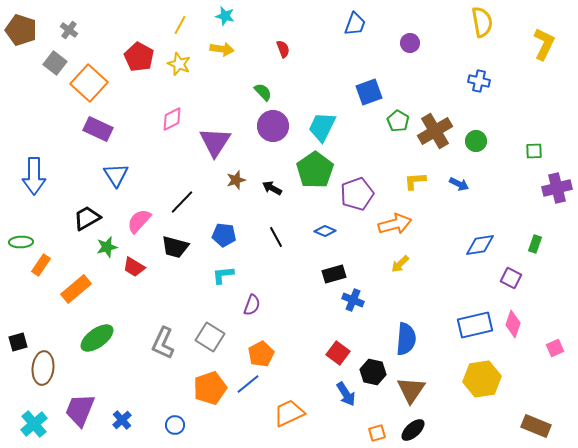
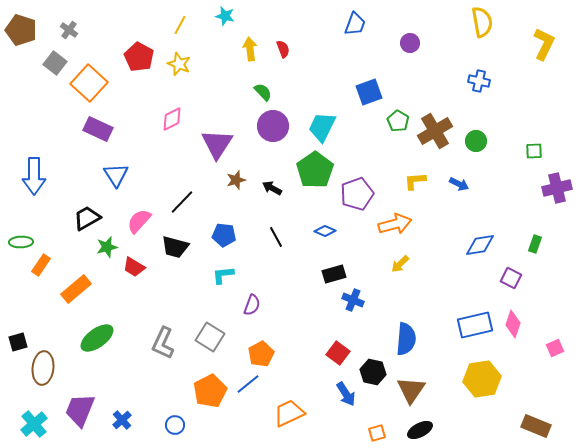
yellow arrow at (222, 49): moved 28 px right; rotated 105 degrees counterclockwise
purple triangle at (215, 142): moved 2 px right, 2 px down
orange pentagon at (210, 388): moved 3 px down; rotated 8 degrees counterclockwise
black ellipse at (413, 430): moved 7 px right; rotated 15 degrees clockwise
